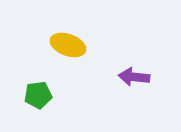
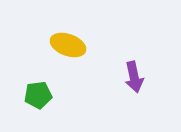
purple arrow: rotated 108 degrees counterclockwise
